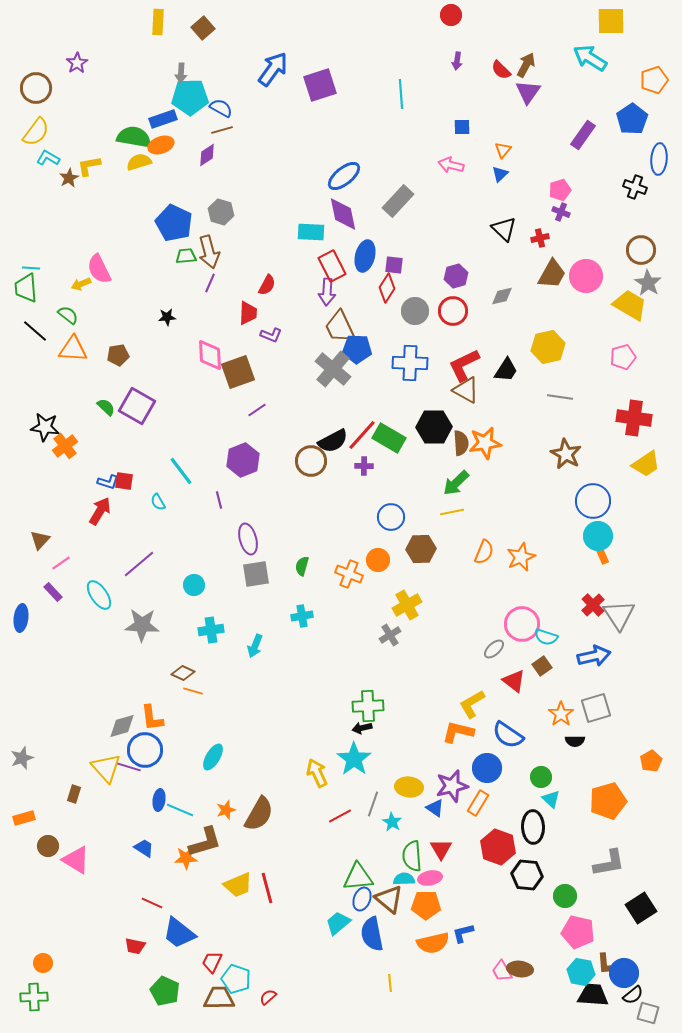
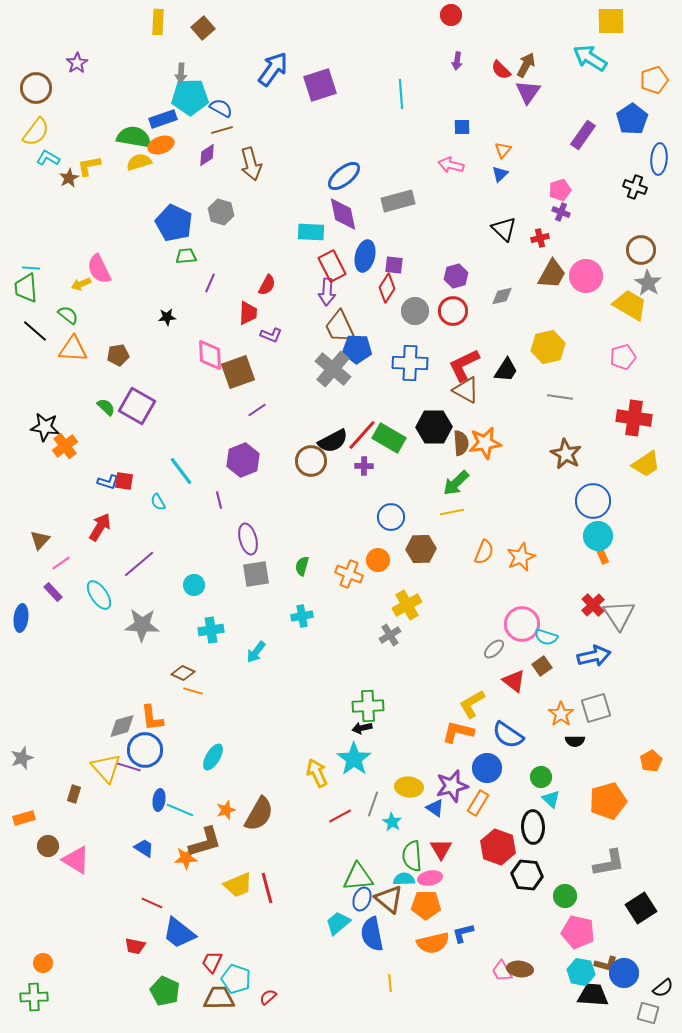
gray rectangle at (398, 201): rotated 32 degrees clockwise
brown arrow at (209, 252): moved 42 px right, 88 px up
red arrow at (100, 511): moved 16 px down
cyan arrow at (255, 646): moved 1 px right, 6 px down; rotated 15 degrees clockwise
brown L-shape at (606, 964): rotated 70 degrees counterclockwise
black semicircle at (633, 995): moved 30 px right, 7 px up
